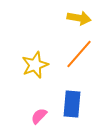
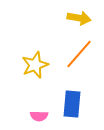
pink semicircle: rotated 132 degrees counterclockwise
